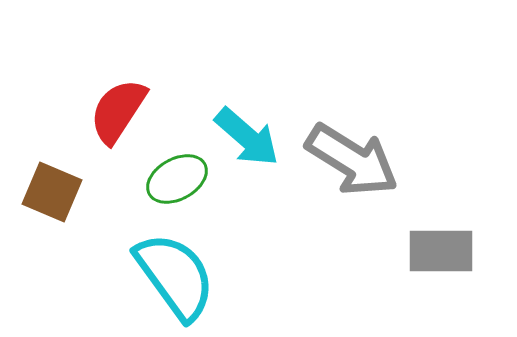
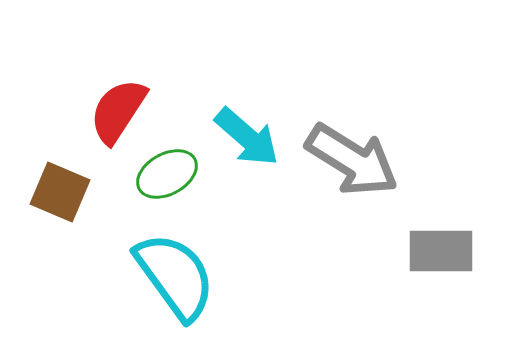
green ellipse: moved 10 px left, 5 px up
brown square: moved 8 px right
